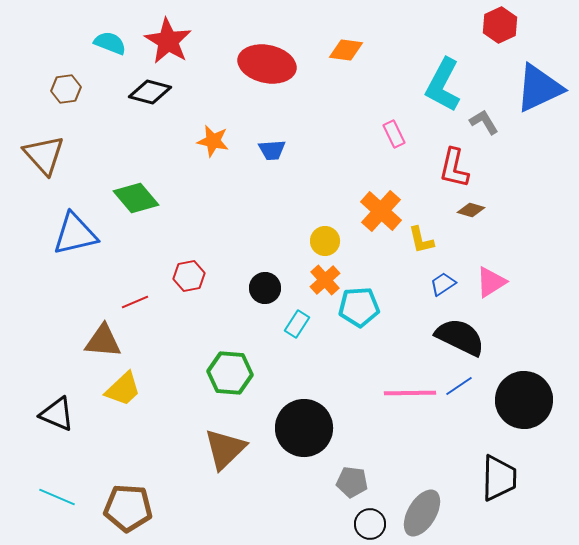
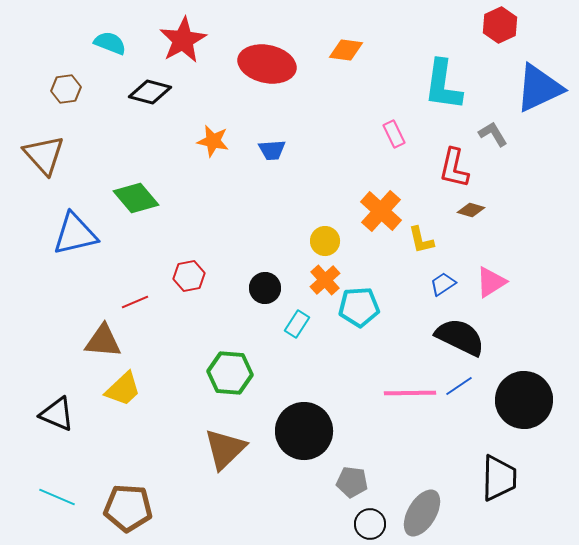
red star at (168, 41): moved 15 px right, 1 px up; rotated 12 degrees clockwise
cyan L-shape at (443, 85): rotated 20 degrees counterclockwise
gray L-shape at (484, 122): moved 9 px right, 12 px down
black circle at (304, 428): moved 3 px down
